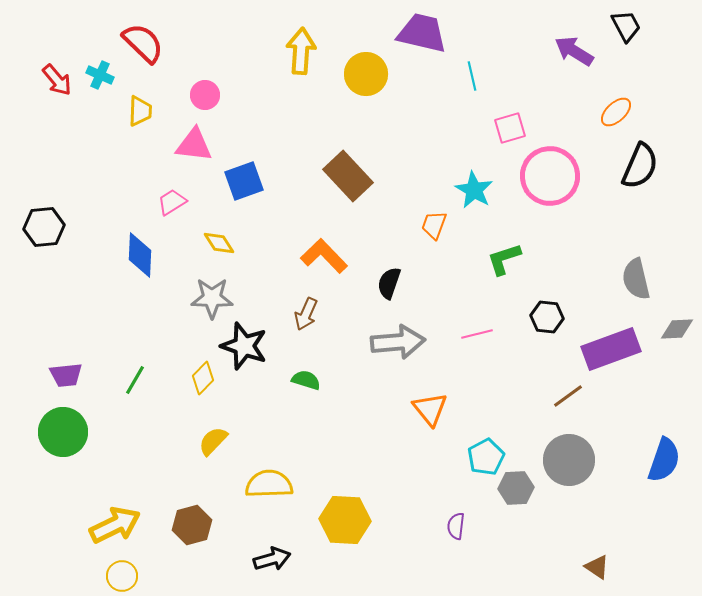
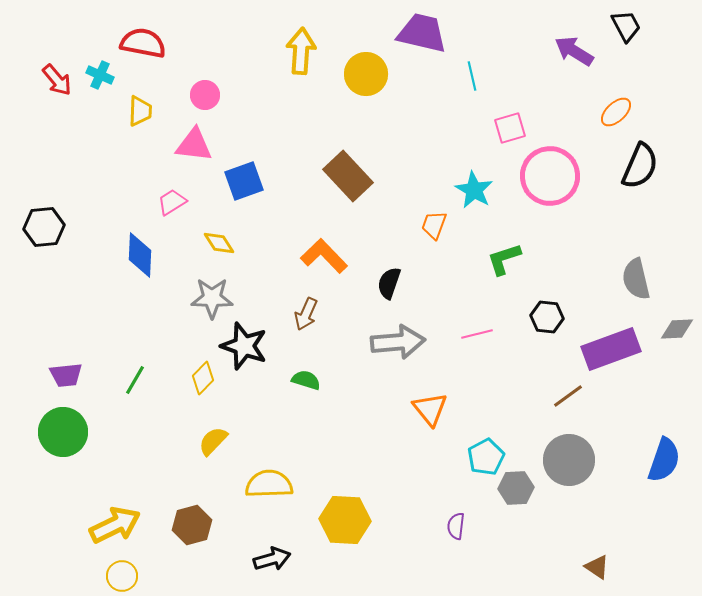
red semicircle at (143, 43): rotated 33 degrees counterclockwise
